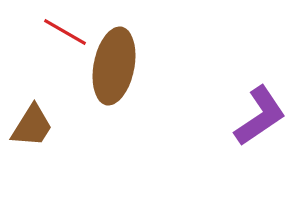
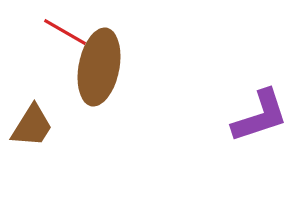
brown ellipse: moved 15 px left, 1 px down
purple L-shape: rotated 16 degrees clockwise
